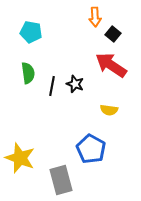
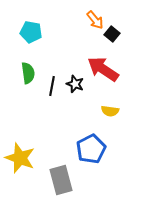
orange arrow: moved 3 px down; rotated 36 degrees counterclockwise
black square: moved 1 px left
red arrow: moved 8 px left, 4 px down
yellow semicircle: moved 1 px right, 1 px down
blue pentagon: rotated 16 degrees clockwise
